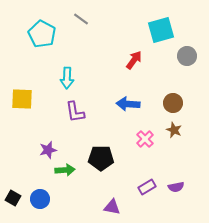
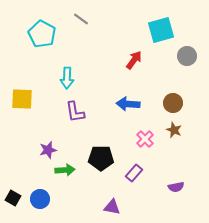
purple rectangle: moved 13 px left, 14 px up; rotated 18 degrees counterclockwise
